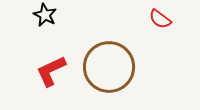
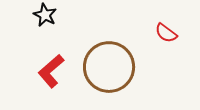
red semicircle: moved 6 px right, 14 px down
red L-shape: rotated 16 degrees counterclockwise
